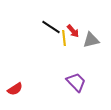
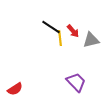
yellow line: moved 4 px left
